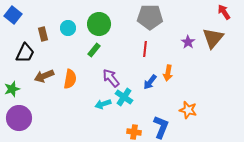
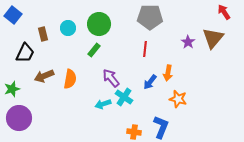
orange star: moved 10 px left, 11 px up
